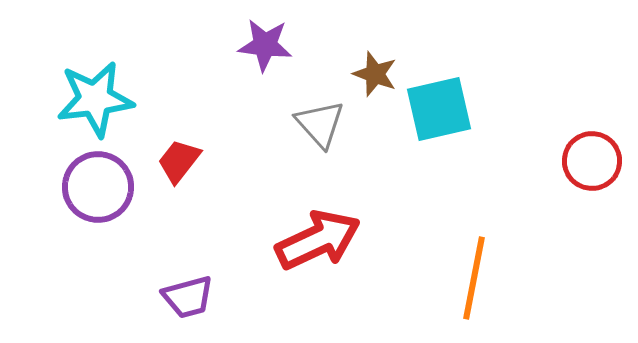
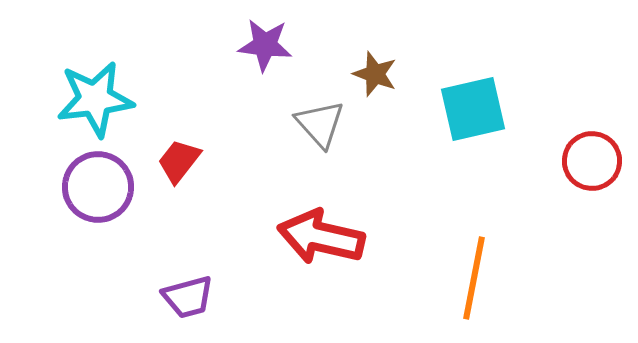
cyan square: moved 34 px right
red arrow: moved 3 px right, 3 px up; rotated 142 degrees counterclockwise
